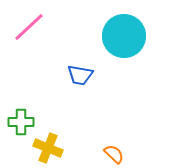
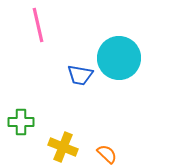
pink line: moved 9 px right, 2 px up; rotated 60 degrees counterclockwise
cyan circle: moved 5 px left, 22 px down
yellow cross: moved 15 px right, 1 px up
orange semicircle: moved 7 px left
